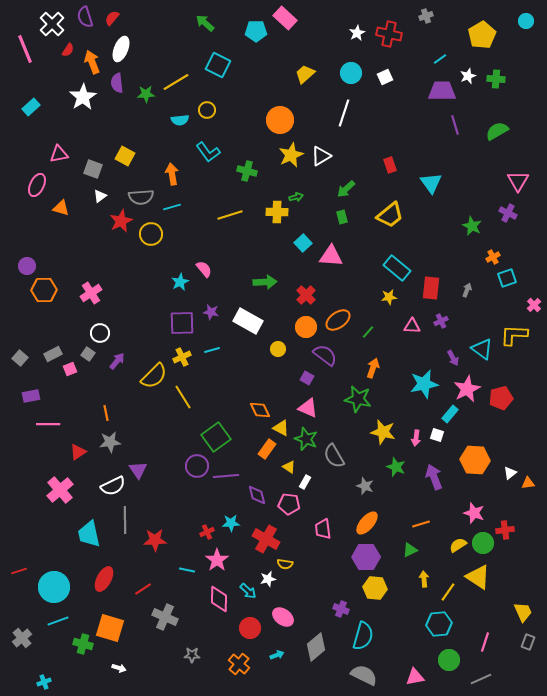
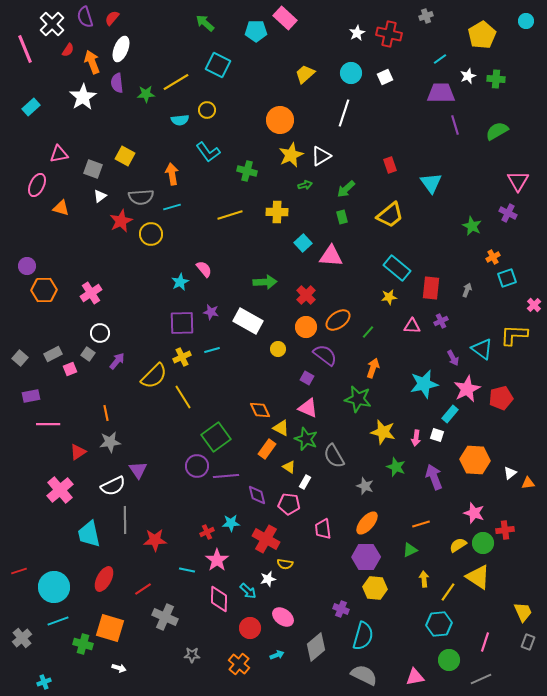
purple trapezoid at (442, 91): moved 1 px left, 2 px down
green arrow at (296, 197): moved 9 px right, 12 px up
